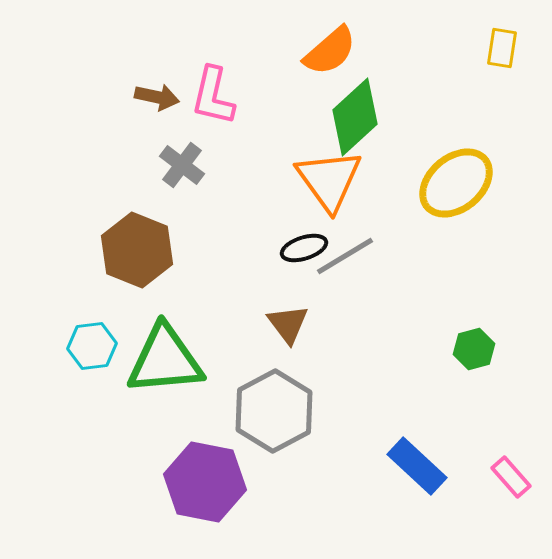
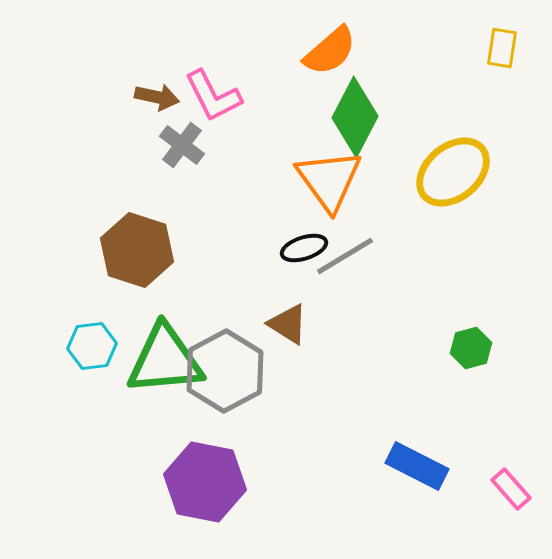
pink L-shape: rotated 40 degrees counterclockwise
green diamond: rotated 20 degrees counterclockwise
gray cross: moved 20 px up
yellow ellipse: moved 3 px left, 11 px up
brown hexagon: rotated 4 degrees counterclockwise
brown triangle: rotated 21 degrees counterclockwise
green hexagon: moved 3 px left, 1 px up
gray hexagon: moved 49 px left, 40 px up
blue rectangle: rotated 16 degrees counterclockwise
pink rectangle: moved 12 px down
